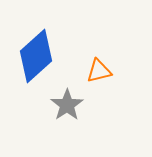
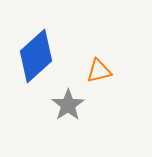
gray star: moved 1 px right
